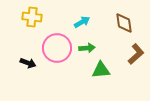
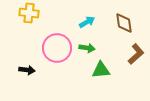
yellow cross: moved 3 px left, 4 px up
cyan arrow: moved 5 px right
green arrow: rotated 14 degrees clockwise
black arrow: moved 1 px left, 7 px down; rotated 14 degrees counterclockwise
